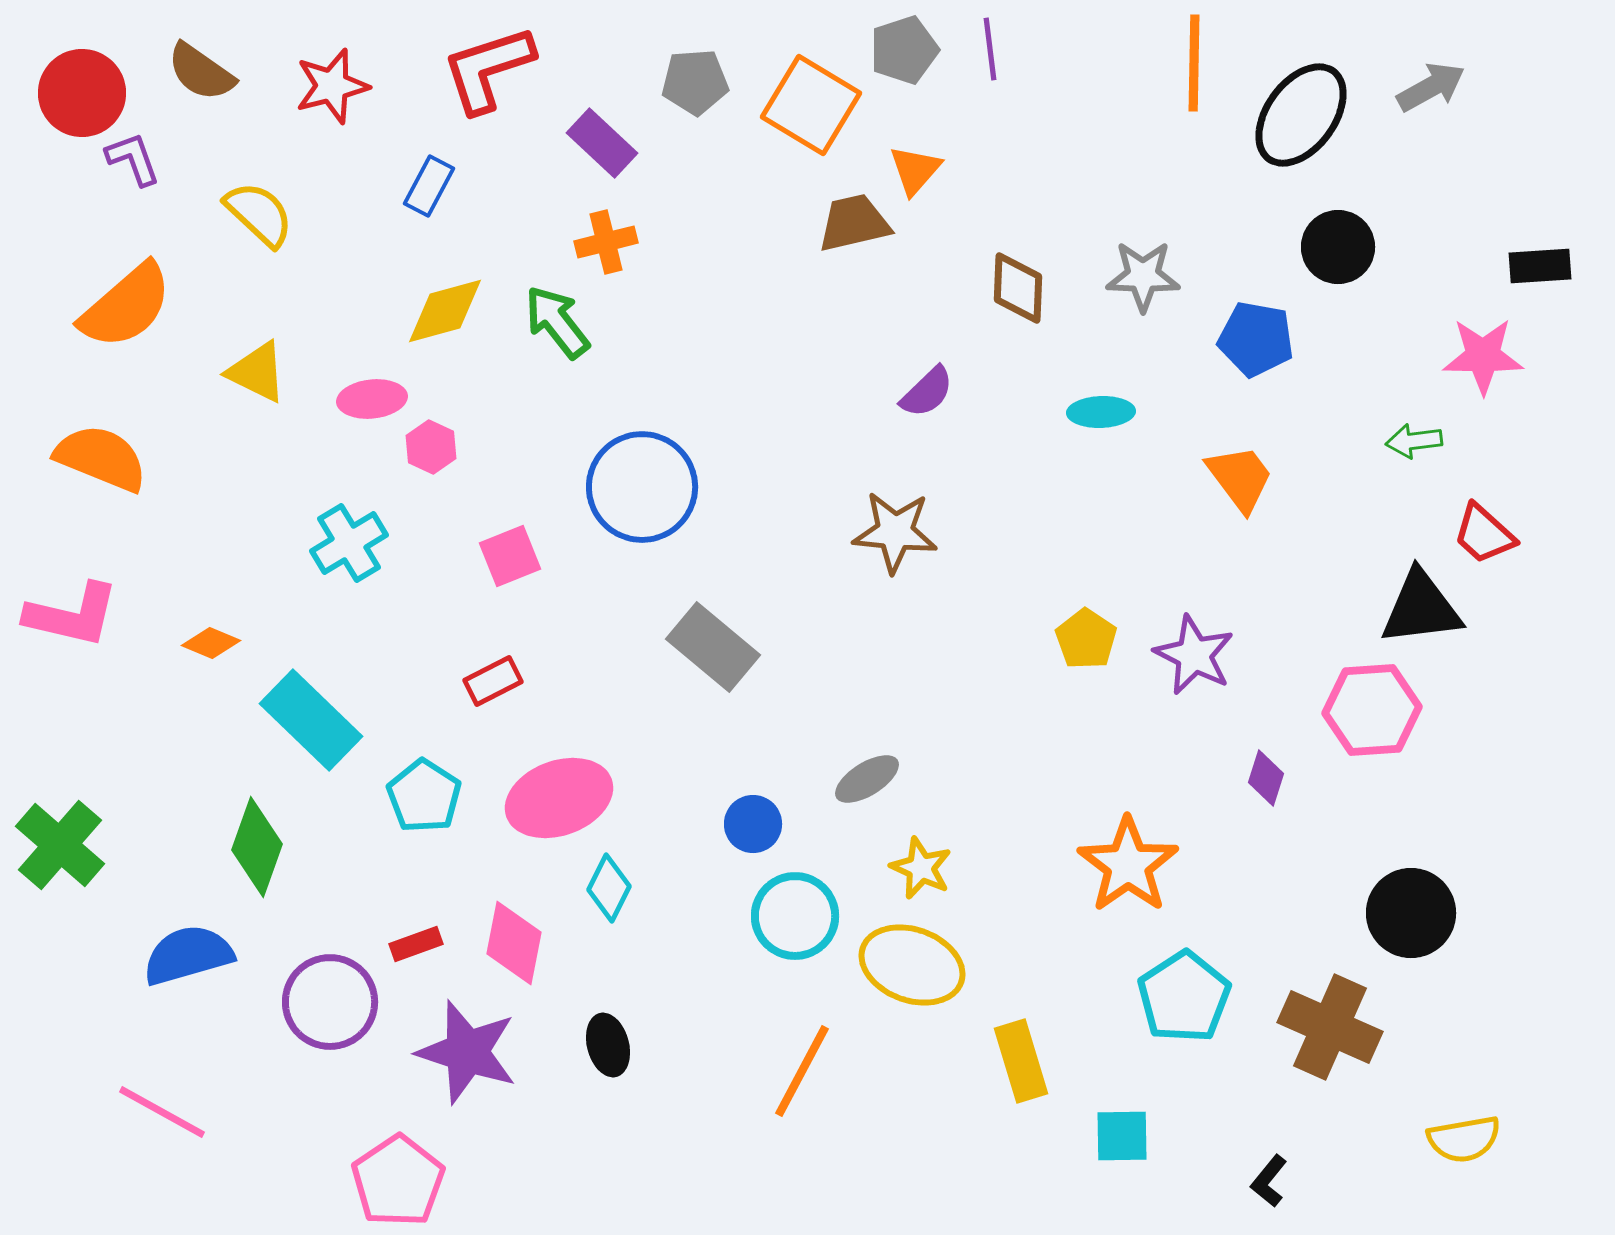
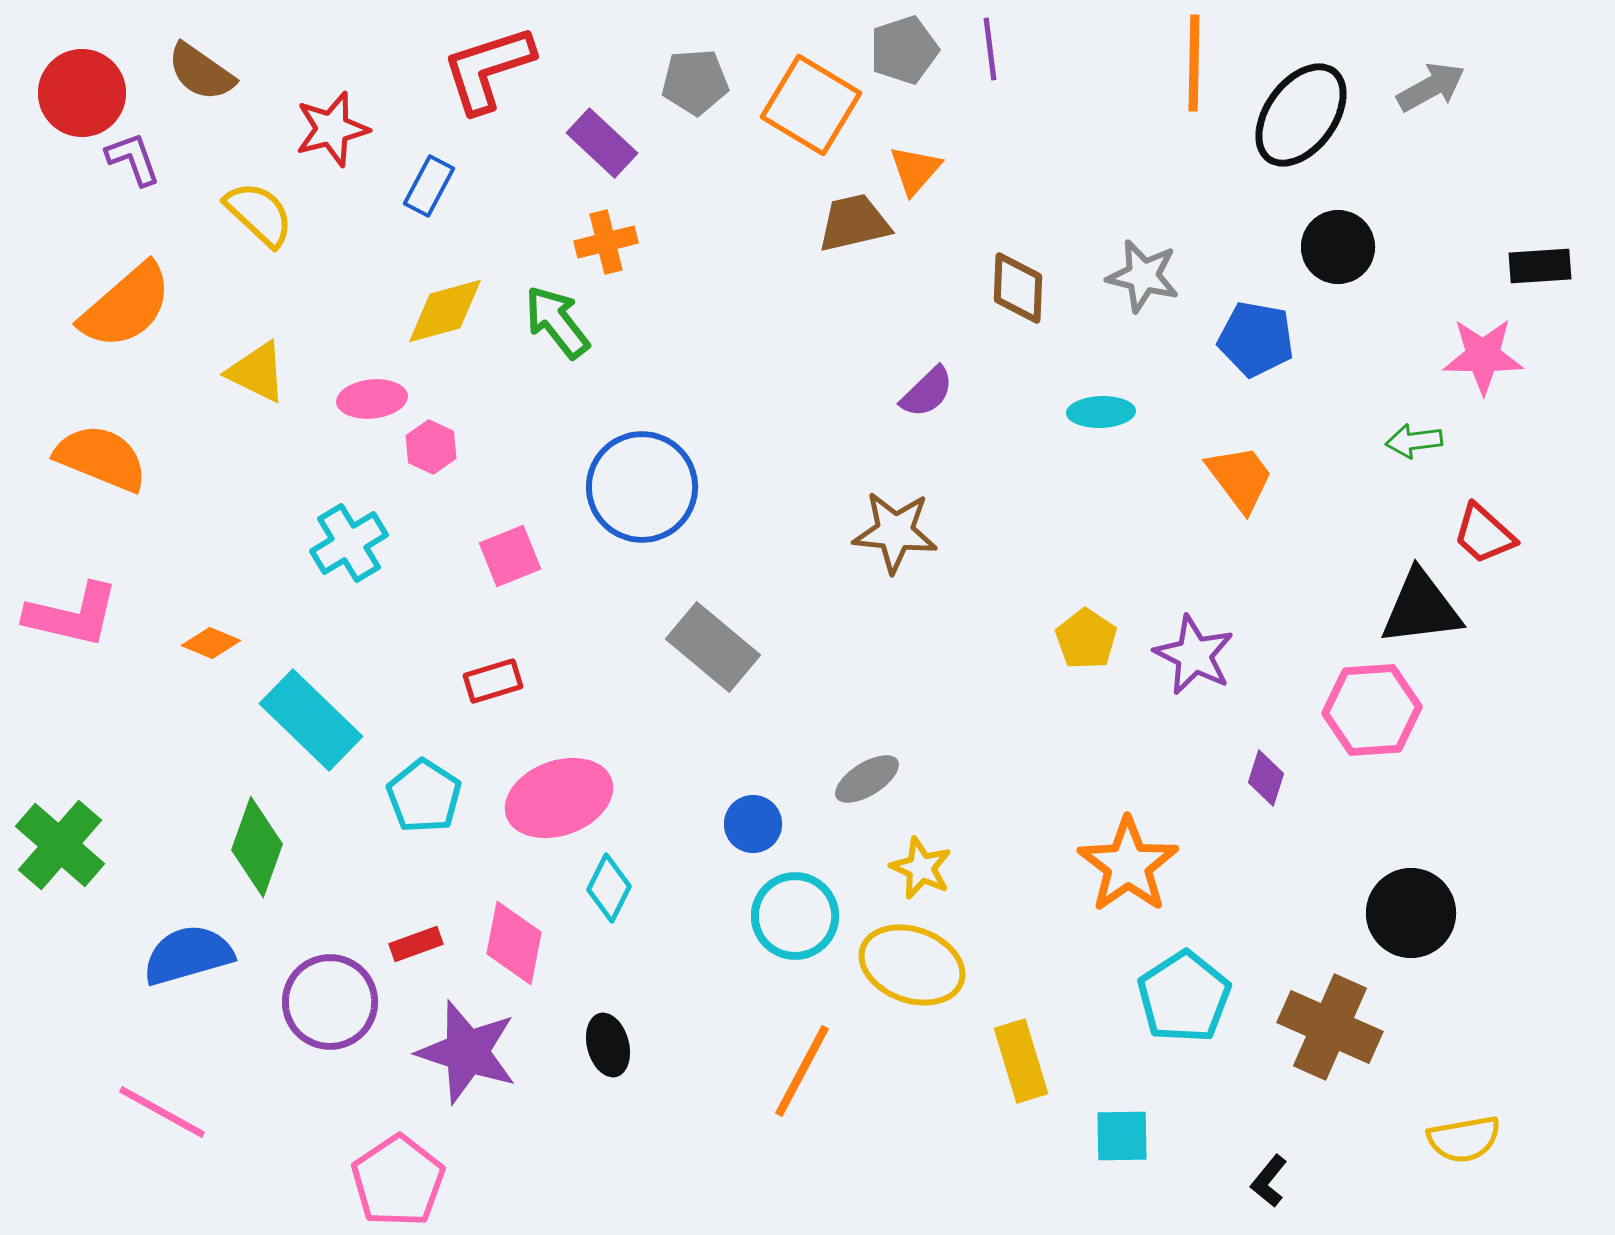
red star at (332, 86): moved 43 px down
gray star at (1143, 276): rotated 12 degrees clockwise
red rectangle at (493, 681): rotated 10 degrees clockwise
